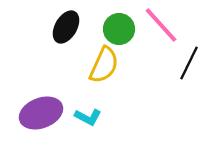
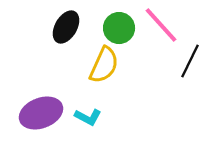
green circle: moved 1 px up
black line: moved 1 px right, 2 px up
